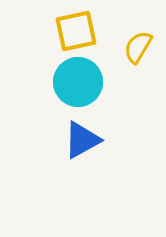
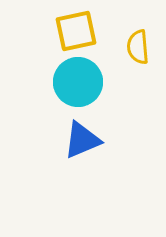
yellow semicircle: rotated 36 degrees counterclockwise
blue triangle: rotated 6 degrees clockwise
